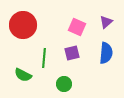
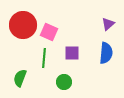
purple triangle: moved 2 px right, 2 px down
pink square: moved 28 px left, 5 px down
purple square: rotated 14 degrees clockwise
green semicircle: moved 3 px left, 3 px down; rotated 84 degrees clockwise
green circle: moved 2 px up
